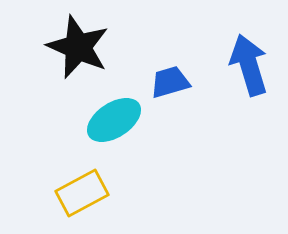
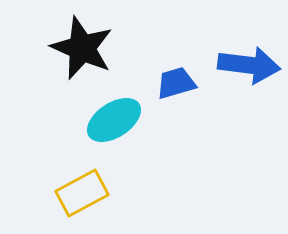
black star: moved 4 px right, 1 px down
blue arrow: rotated 114 degrees clockwise
blue trapezoid: moved 6 px right, 1 px down
